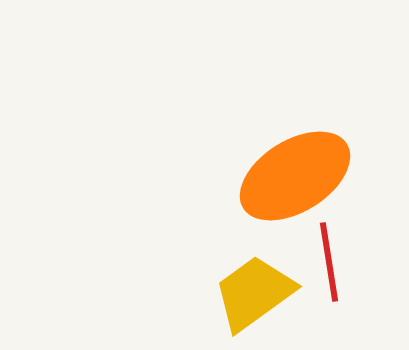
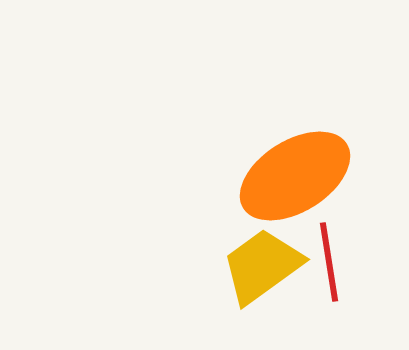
yellow trapezoid: moved 8 px right, 27 px up
